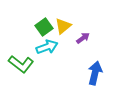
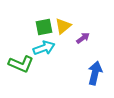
green square: rotated 24 degrees clockwise
cyan arrow: moved 3 px left, 1 px down
green L-shape: rotated 15 degrees counterclockwise
